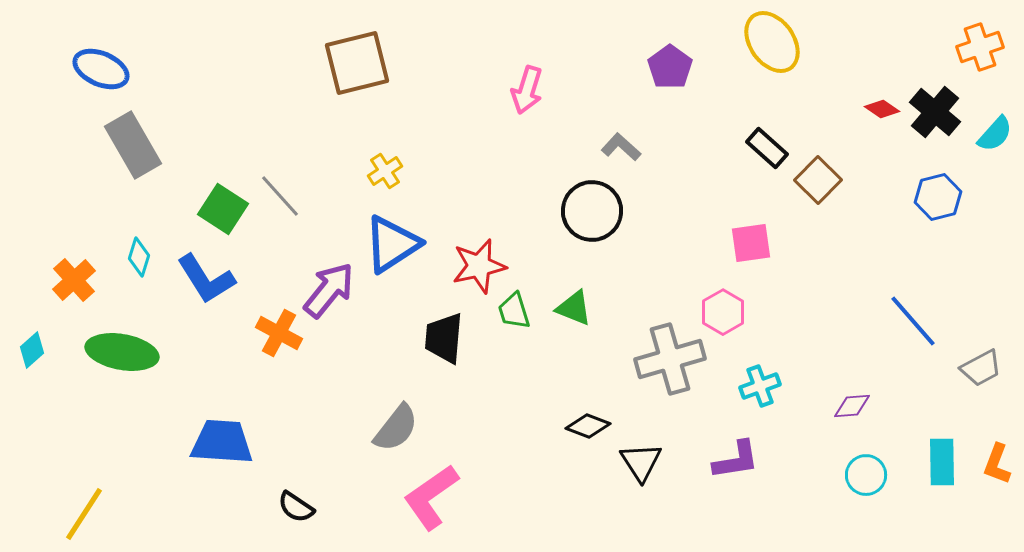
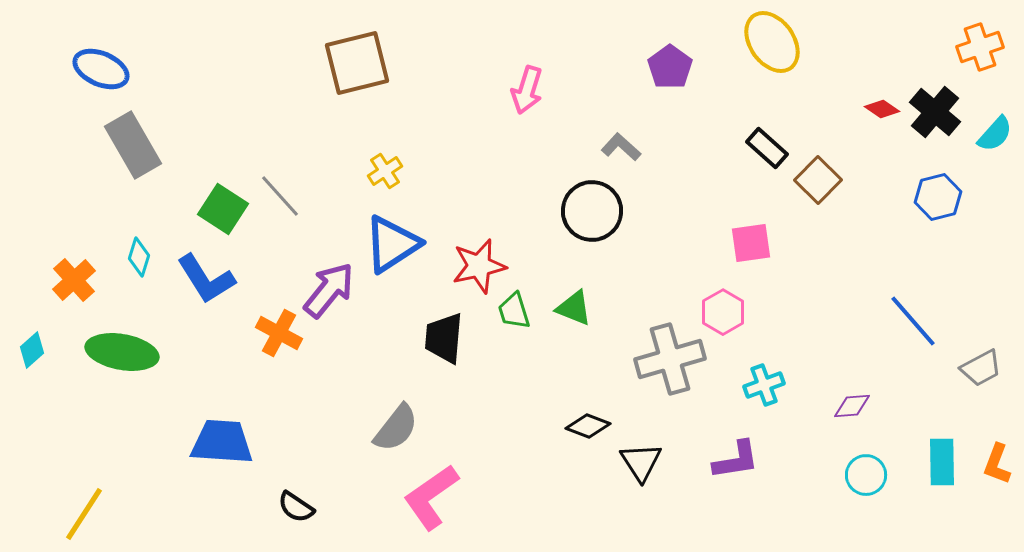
cyan cross at (760, 386): moved 4 px right, 1 px up
